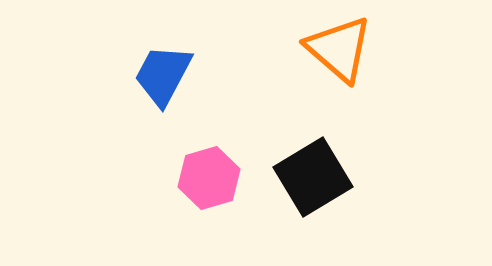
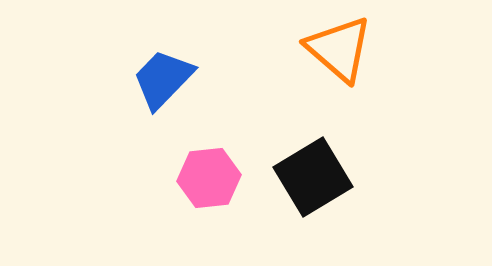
blue trapezoid: moved 4 px down; rotated 16 degrees clockwise
pink hexagon: rotated 10 degrees clockwise
